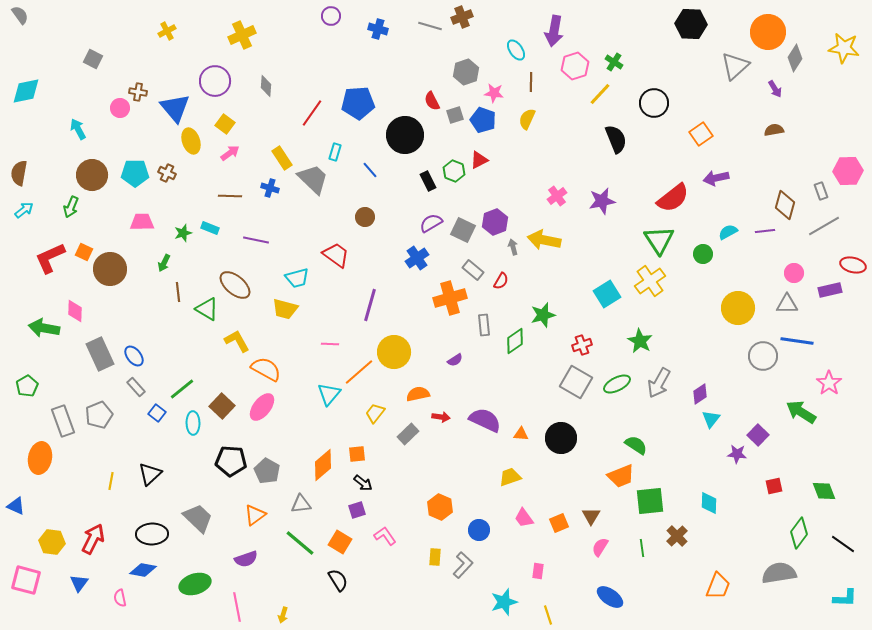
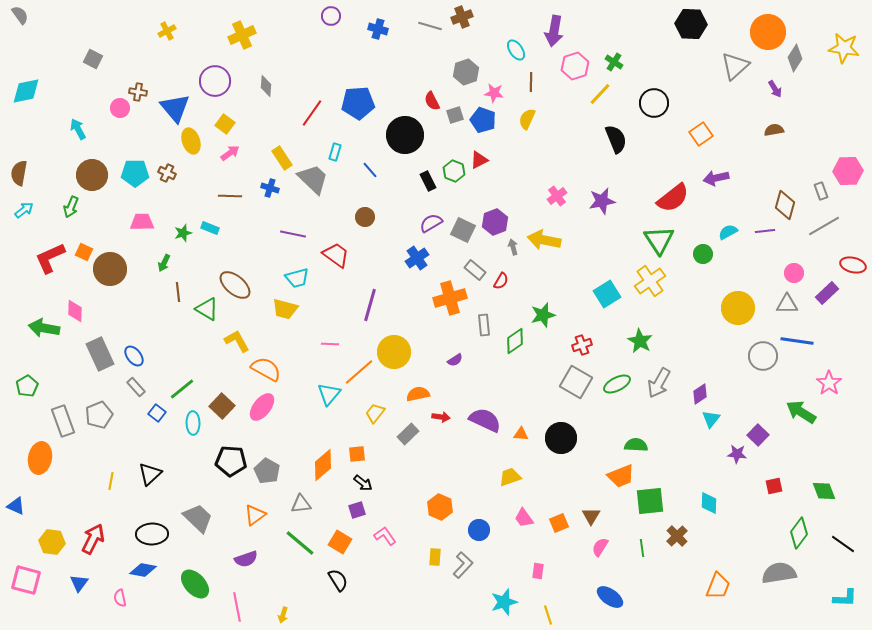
purple line at (256, 240): moved 37 px right, 6 px up
gray rectangle at (473, 270): moved 2 px right
purple rectangle at (830, 290): moved 3 px left, 3 px down; rotated 30 degrees counterclockwise
green semicircle at (636, 445): rotated 30 degrees counterclockwise
green ellipse at (195, 584): rotated 64 degrees clockwise
